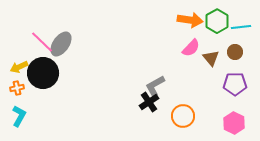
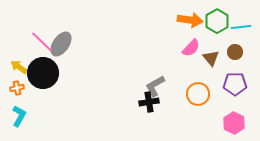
yellow arrow: rotated 60 degrees clockwise
black cross: rotated 24 degrees clockwise
orange circle: moved 15 px right, 22 px up
